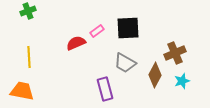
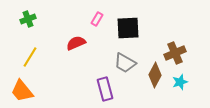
green cross: moved 8 px down
pink rectangle: moved 12 px up; rotated 24 degrees counterclockwise
yellow line: moved 1 px right; rotated 35 degrees clockwise
cyan star: moved 2 px left, 1 px down
orange trapezoid: rotated 140 degrees counterclockwise
